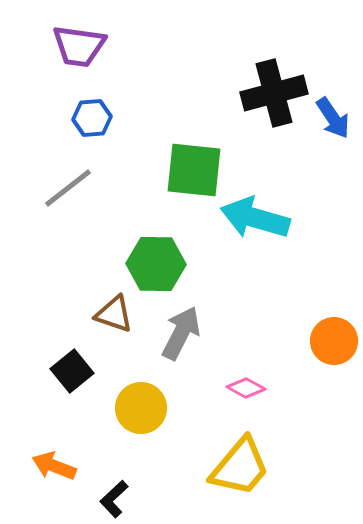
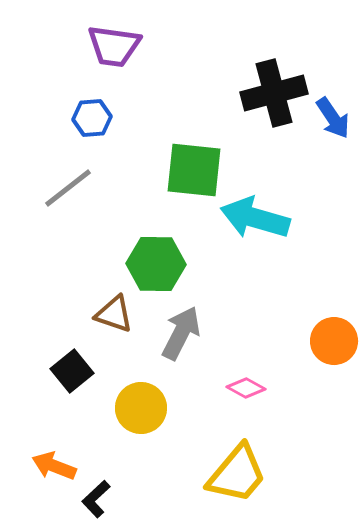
purple trapezoid: moved 35 px right
yellow trapezoid: moved 3 px left, 7 px down
black L-shape: moved 18 px left
